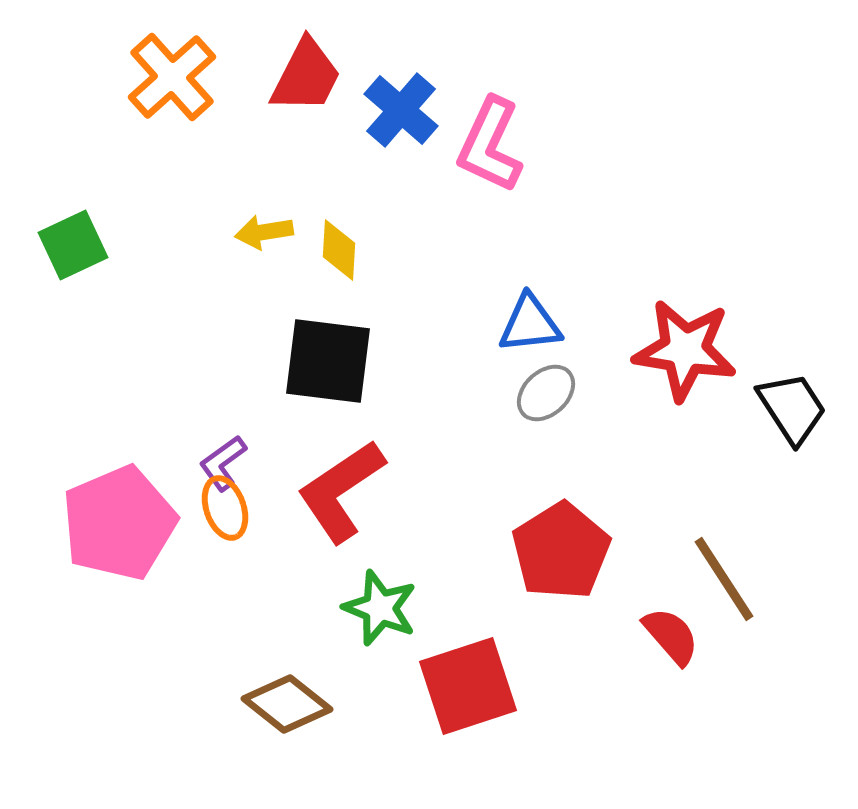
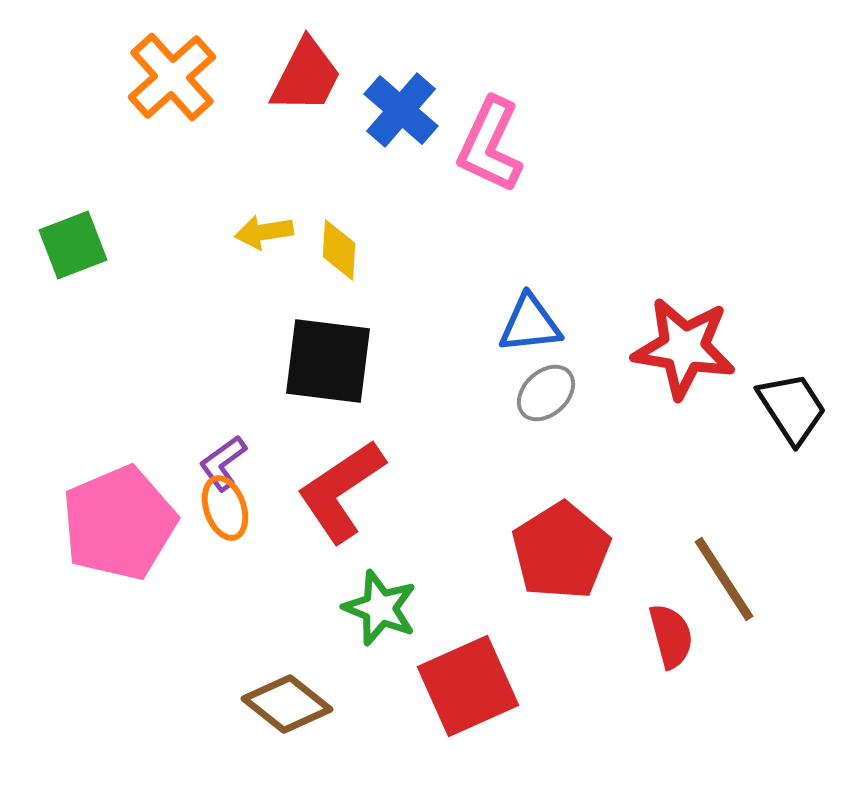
green square: rotated 4 degrees clockwise
red star: moved 1 px left, 2 px up
red semicircle: rotated 26 degrees clockwise
red square: rotated 6 degrees counterclockwise
